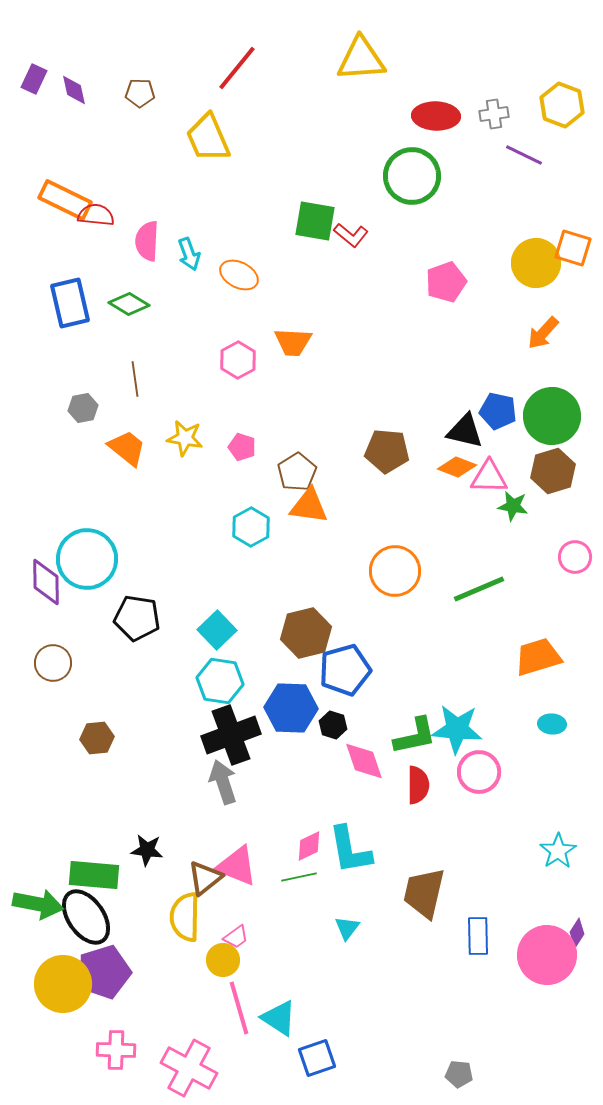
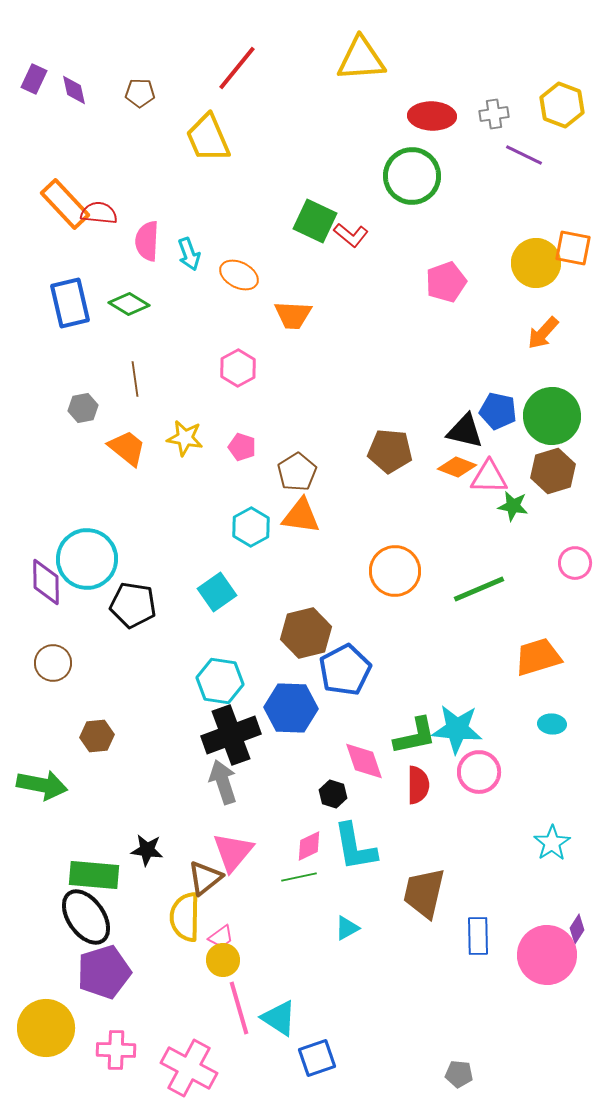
red ellipse at (436, 116): moved 4 px left
orange rectangle at (65, 200): moved 4 px down; rotated 21 degrees clockwise
red semicircle at (96, 215): moved 3 px right, 2 px up
green square at (315, 221): rotated 15 degrees clockwise
orange square at (573, 248): rotated 6 degrees counterclockwise
orange trapezoid at (293, 342): moved 27 px up
pink hexagon at (238, 360): moved 8 px down
brown pentagon at (387, 451): moved 3 px right
orange triangle at (309, 506): moved 8 px left, 10 px down
pink circle at (575, 557): moved 6 px down
black pentagon at (137, 618): moved 4 px left, 13 px up
cyan square at (217, 630): moved 38 px up; rotated 9 degrees clockwise
blue pentagon at (345, 670): rotated 12 degrees counterclockwise
black hexagon at (333, 725): moved 69 px down
brown hexagon at (97, 738): moved 2 px up
cyan L-shape at (350, 850): moved 5 px right, 3 px up
cyan star at (558, 851): moved 6 px left, 8 px up
pink triangle at (237, 866): moved 4 px left, 14 px up; rotated 48 degrees clockwise
green arrow at (38, 904): moved 4 px right, 119 px up
cyan triangle at (347, 928): rotated 24 degrees clockwise
purple diamond at (577, 933): moved 4 px up
pink trapezoid at (236, 937): moved 15 px left
yellow circle at (63, 984): moved 17 px left, 44 px down
